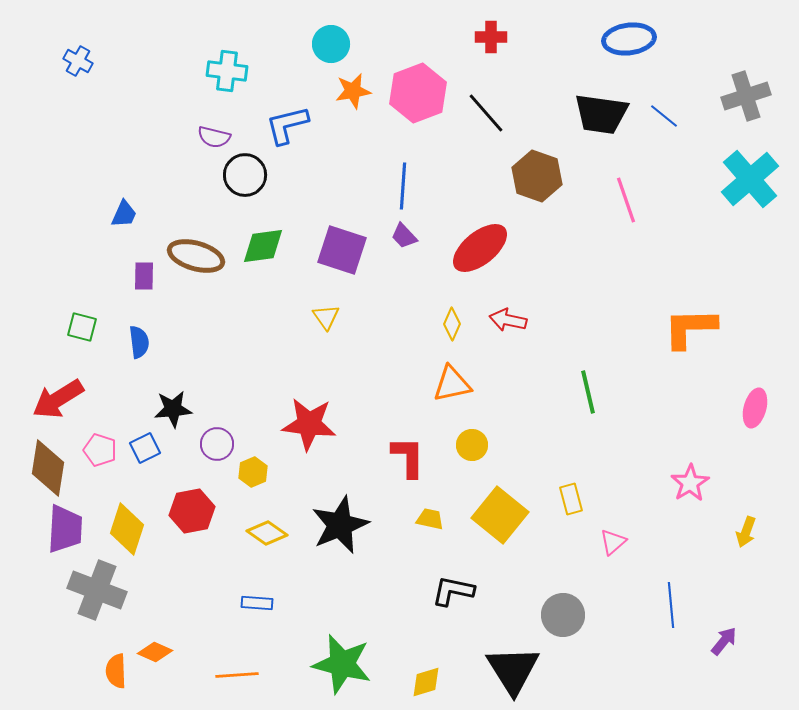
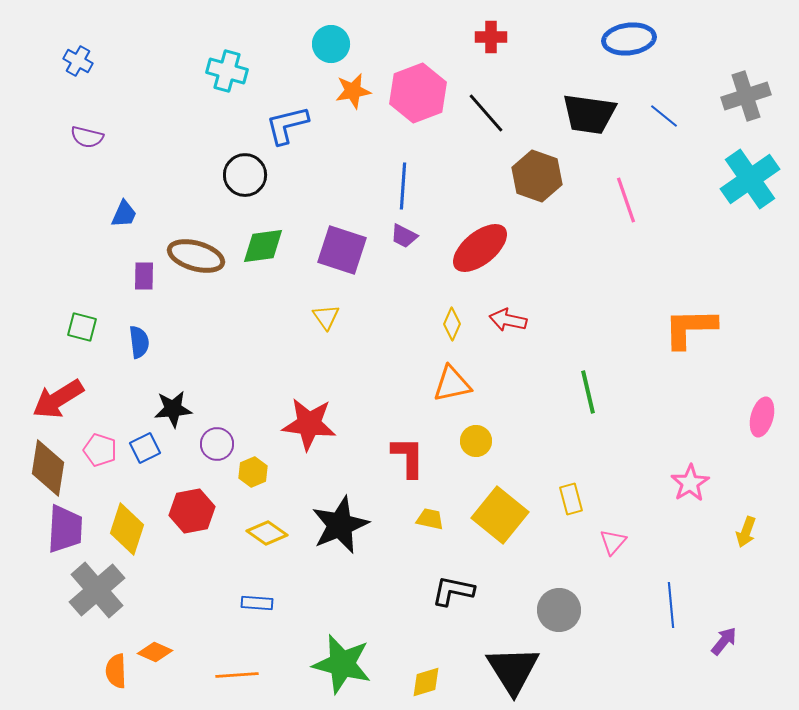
cyan cross at (227, 71): rotated 9 degrees clockwise
black trapezoid at (601, 114): moved 12 px left
purple semicircle at (214, 137): moved 127 px left
cyan cross at (750, 179): rotated 6 degrees clockwise
purple trapezoid at (404, 236): rotated 20 degrees counterclockwise
pink ellipse at (755, 408): moved 7 px right, 9 px down
yellow circle at (472, 445): moved 4 px right, 4 px up
pink triangle at (613, 542): rotated 8 degrees counterclockwise
gray cross at (97, 590): rotated 28 degrees clockwise
gray circle at (563, 615): moved 4 px left, 5 px up
